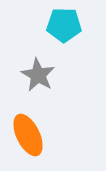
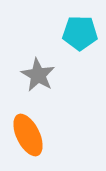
cyan pentagon: moved 16 px right, 8 px down
